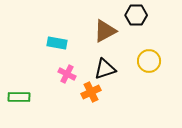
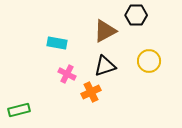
black triangle: moved 3 px up
green rectangle: moved 13 px down; rotated 15 degrees counterclockwise
